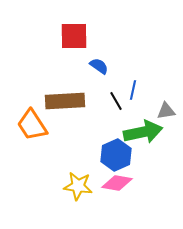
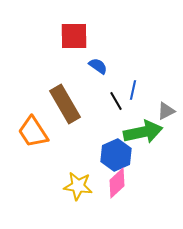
blue semicircle: moved 1 px left
brown rectangle: moved 3 px down; rotated 63 degrees clockwise
gray triangle: rotated 18 degrees counterclockwise
orange trapezoid: moved 1 px right, 7 px down
pink diamond: rotated 52 degrees counterclockwise
